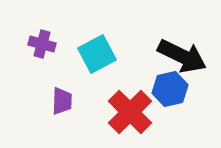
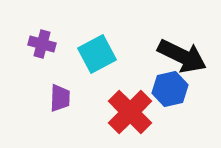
purple trapezoid: moved 2 px left, 3 px up
